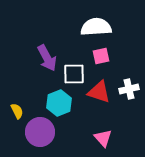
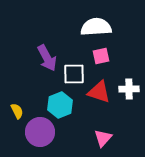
white cross: rotated 12 degrees clockwise
cyan hexagon: moved 1 px right, 2 px down
pink triangle: rotated 24 degrees clockwise
